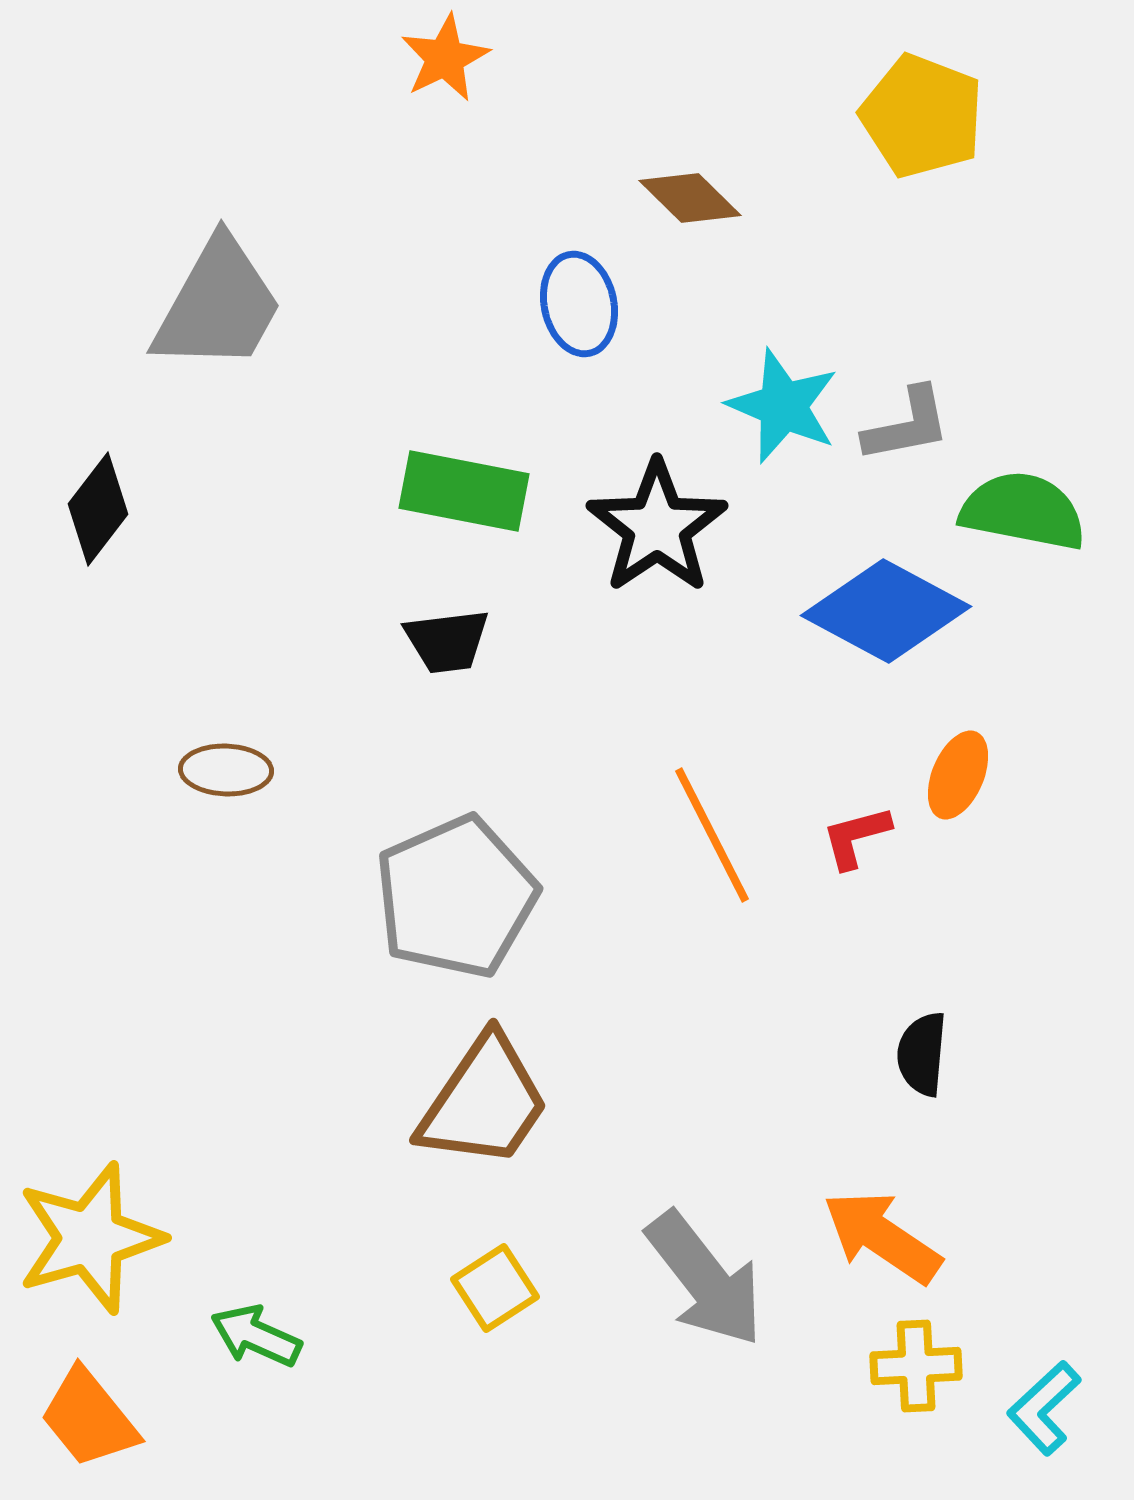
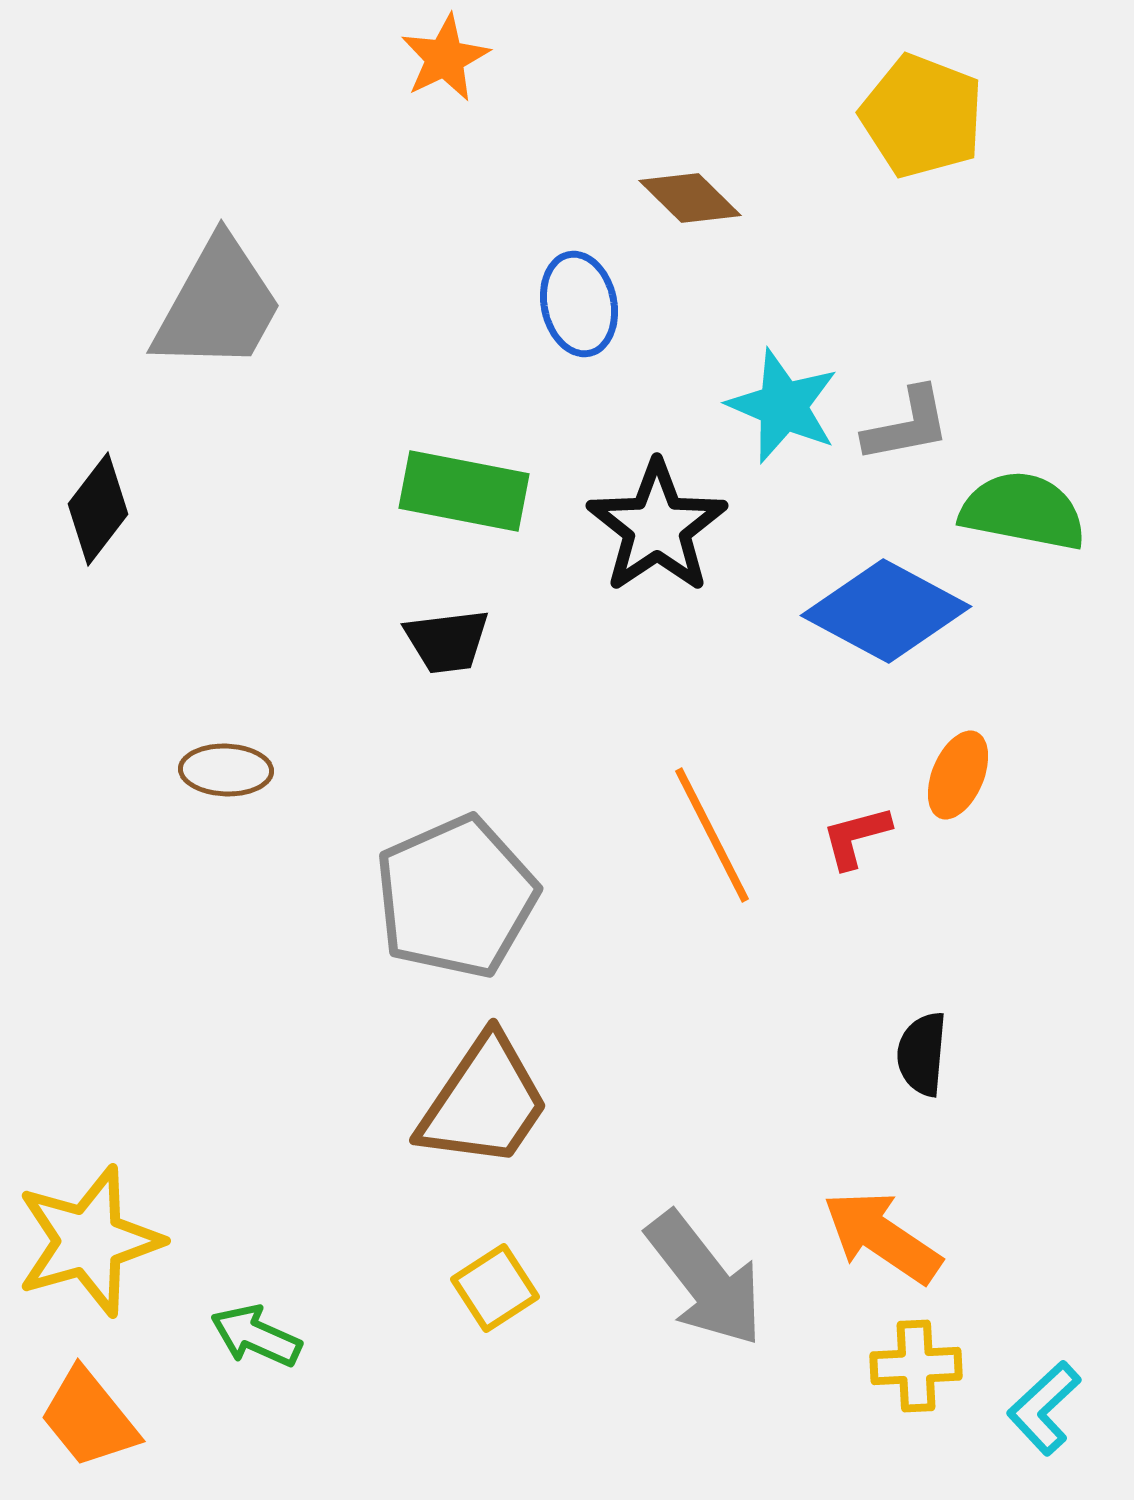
yellow star: moved 1 px left, 3 px down
